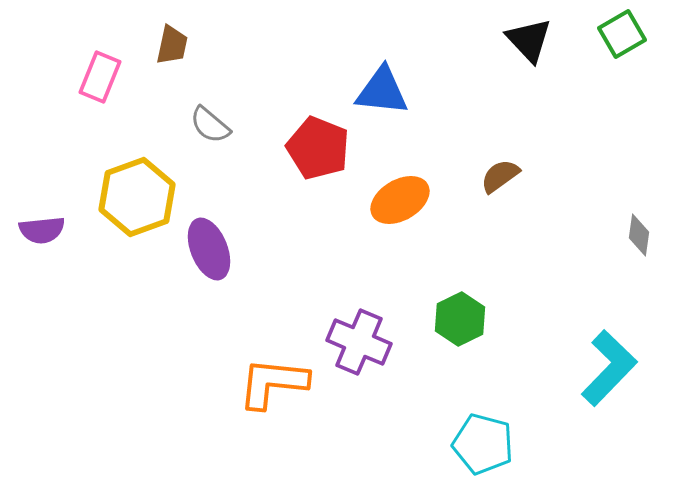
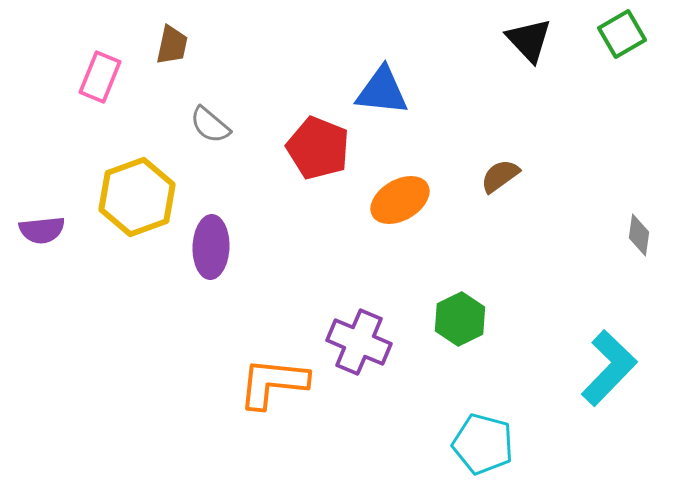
purple ellipse: moved 2 px right, 2 px up; rotated 24 degrees clockwise
